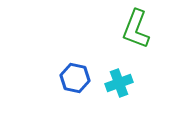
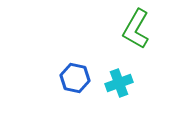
green L-shape: rotated 9 degrees clockwise
